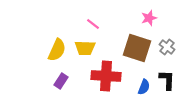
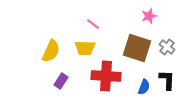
pink star: moved 2 px up
yellow semicircle: moved 6 px left, 1 px down
